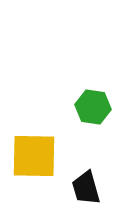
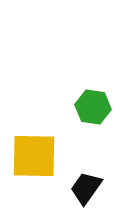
black trapezoid: rotated 51 degrees clockwise
